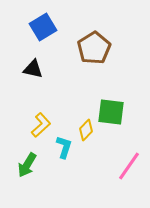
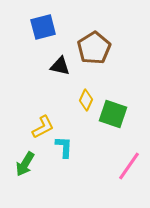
blue square: rotated 16 degrees clockwise
black triangle: moved 27 px right, 3 px up
green square: moved 2 px right, 2 px down; rotated 12 degrees clockwise
yellow L-shape: moved 2 px right, 2 px down; rotated 15 degrees clockwise
yellow diamond: moved 30 px up; rotated 20 degrees counterclockwise
cyan L-shape: rotated 15 degrees counterclockwise
green arrow: moved 2 px left, 1 px up
